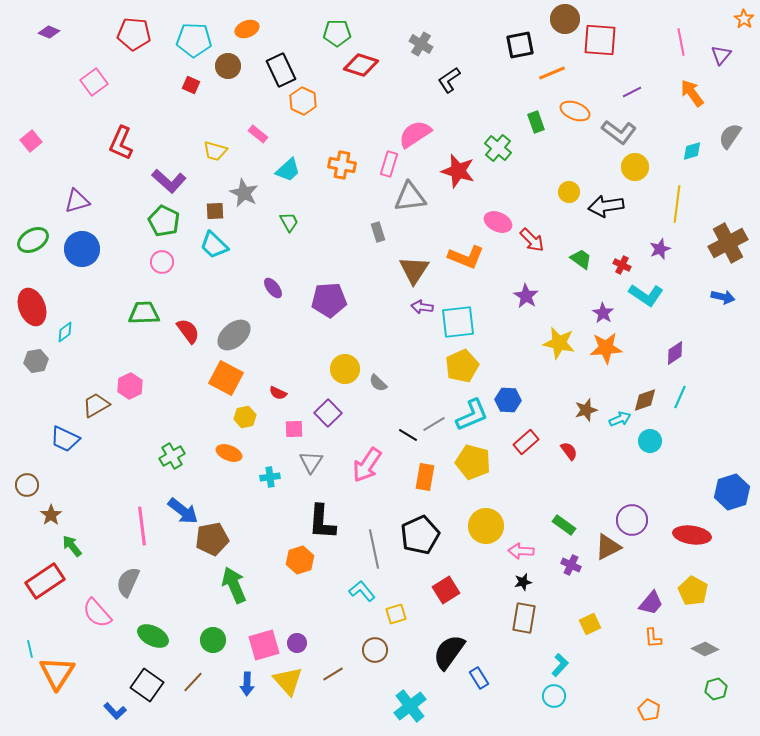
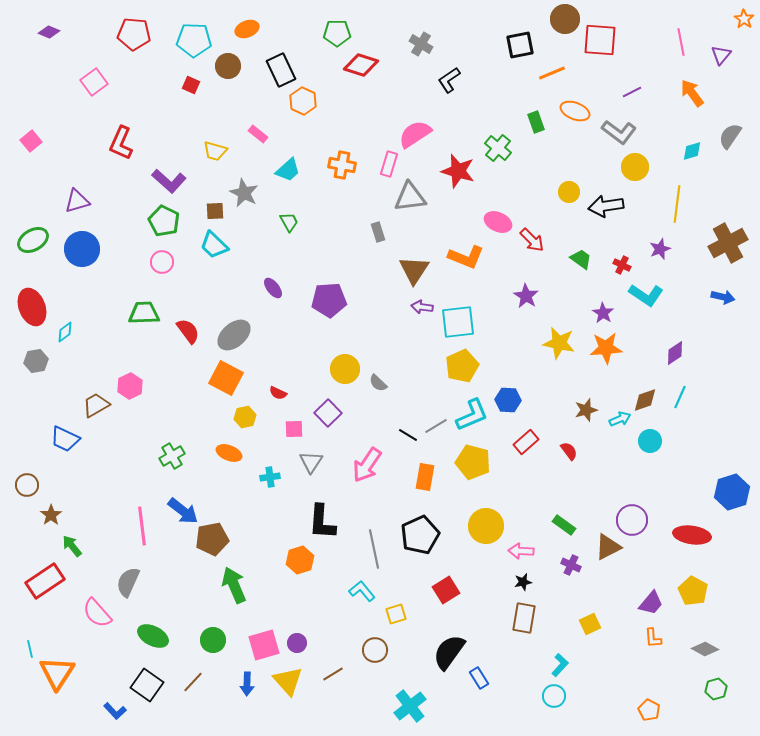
gray line at (434, 424): moved 2 px right, 2 px down
